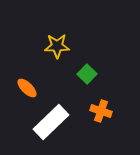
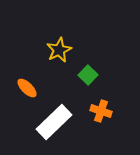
yellow star: moved 2 px right, 4 px down; rotated 25 degrees counterclockwise
green square: moved 1 px right, 1 px down
white rectangle: moved 3 px right
